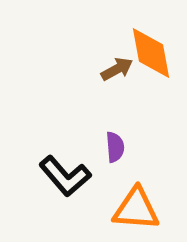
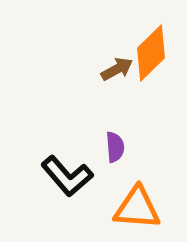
orange diamond: rotated 56 degrees clockwise
black L-shape: moved 2 px right
orange triangle: moved 1 px right, 1 px up
